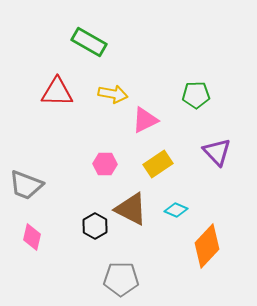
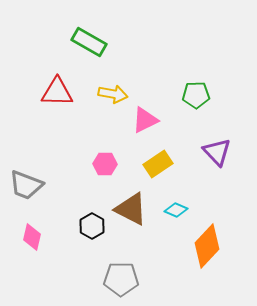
black hexagon: moved 3 px left
